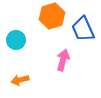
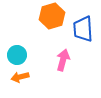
blue trapezoid: rotated 20 degrees clockwise
cyan circle: moved 1 px right, 15 px down
orange arrow: moved 3 px up
